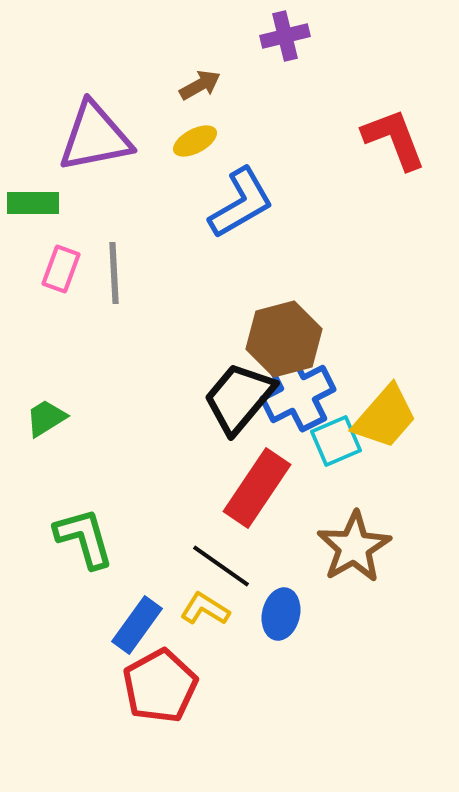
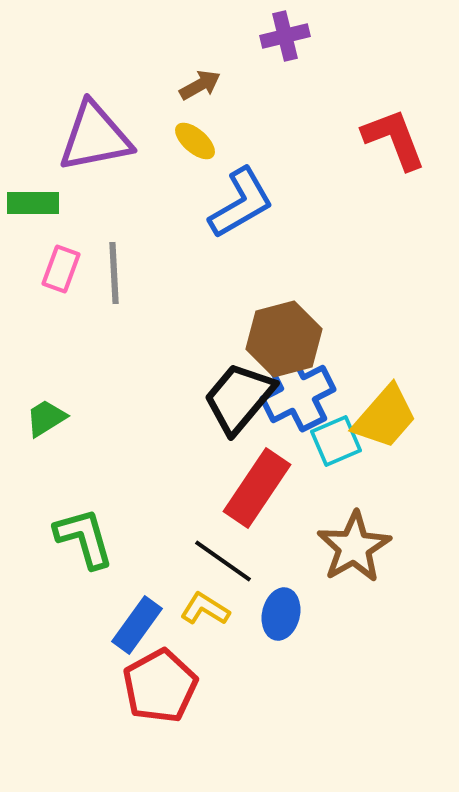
yellow ellipse: rotated 69 degrees clockwise
black line: moved 2 px right, 5 px up
